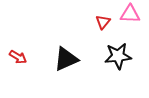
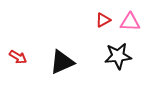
pink triangle: moved 8 px down
red triangle: moved 2 px up; rotated 21 degrees clockwise
black triangle: moved 4 px left, 3 px down
